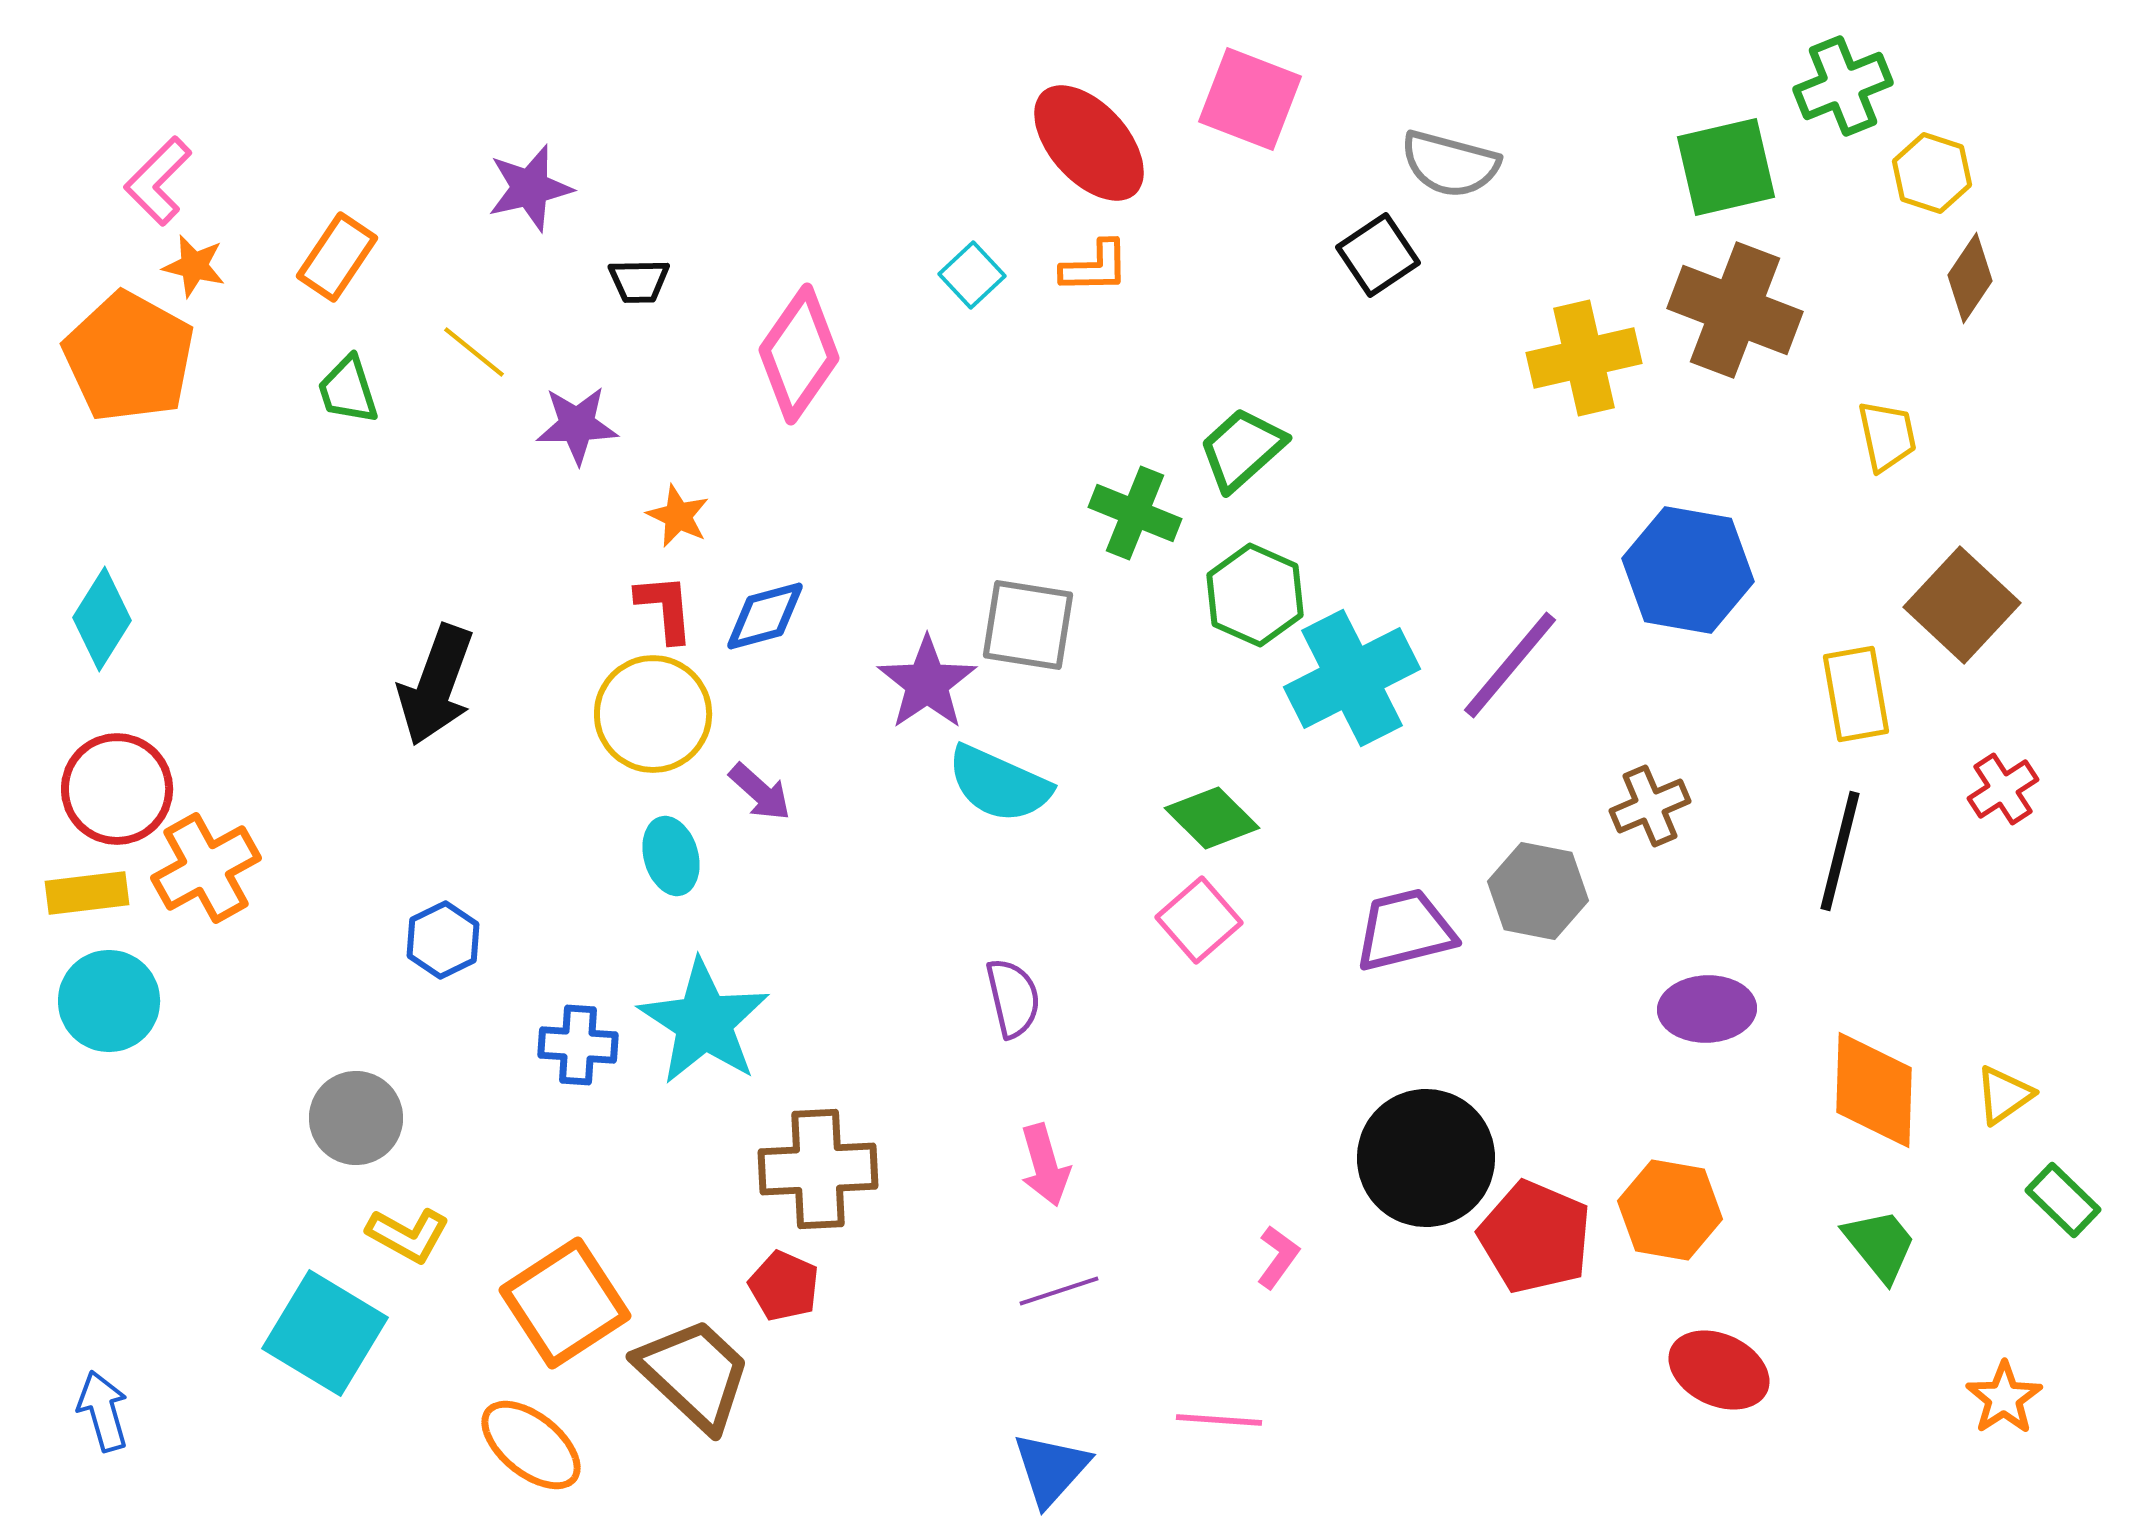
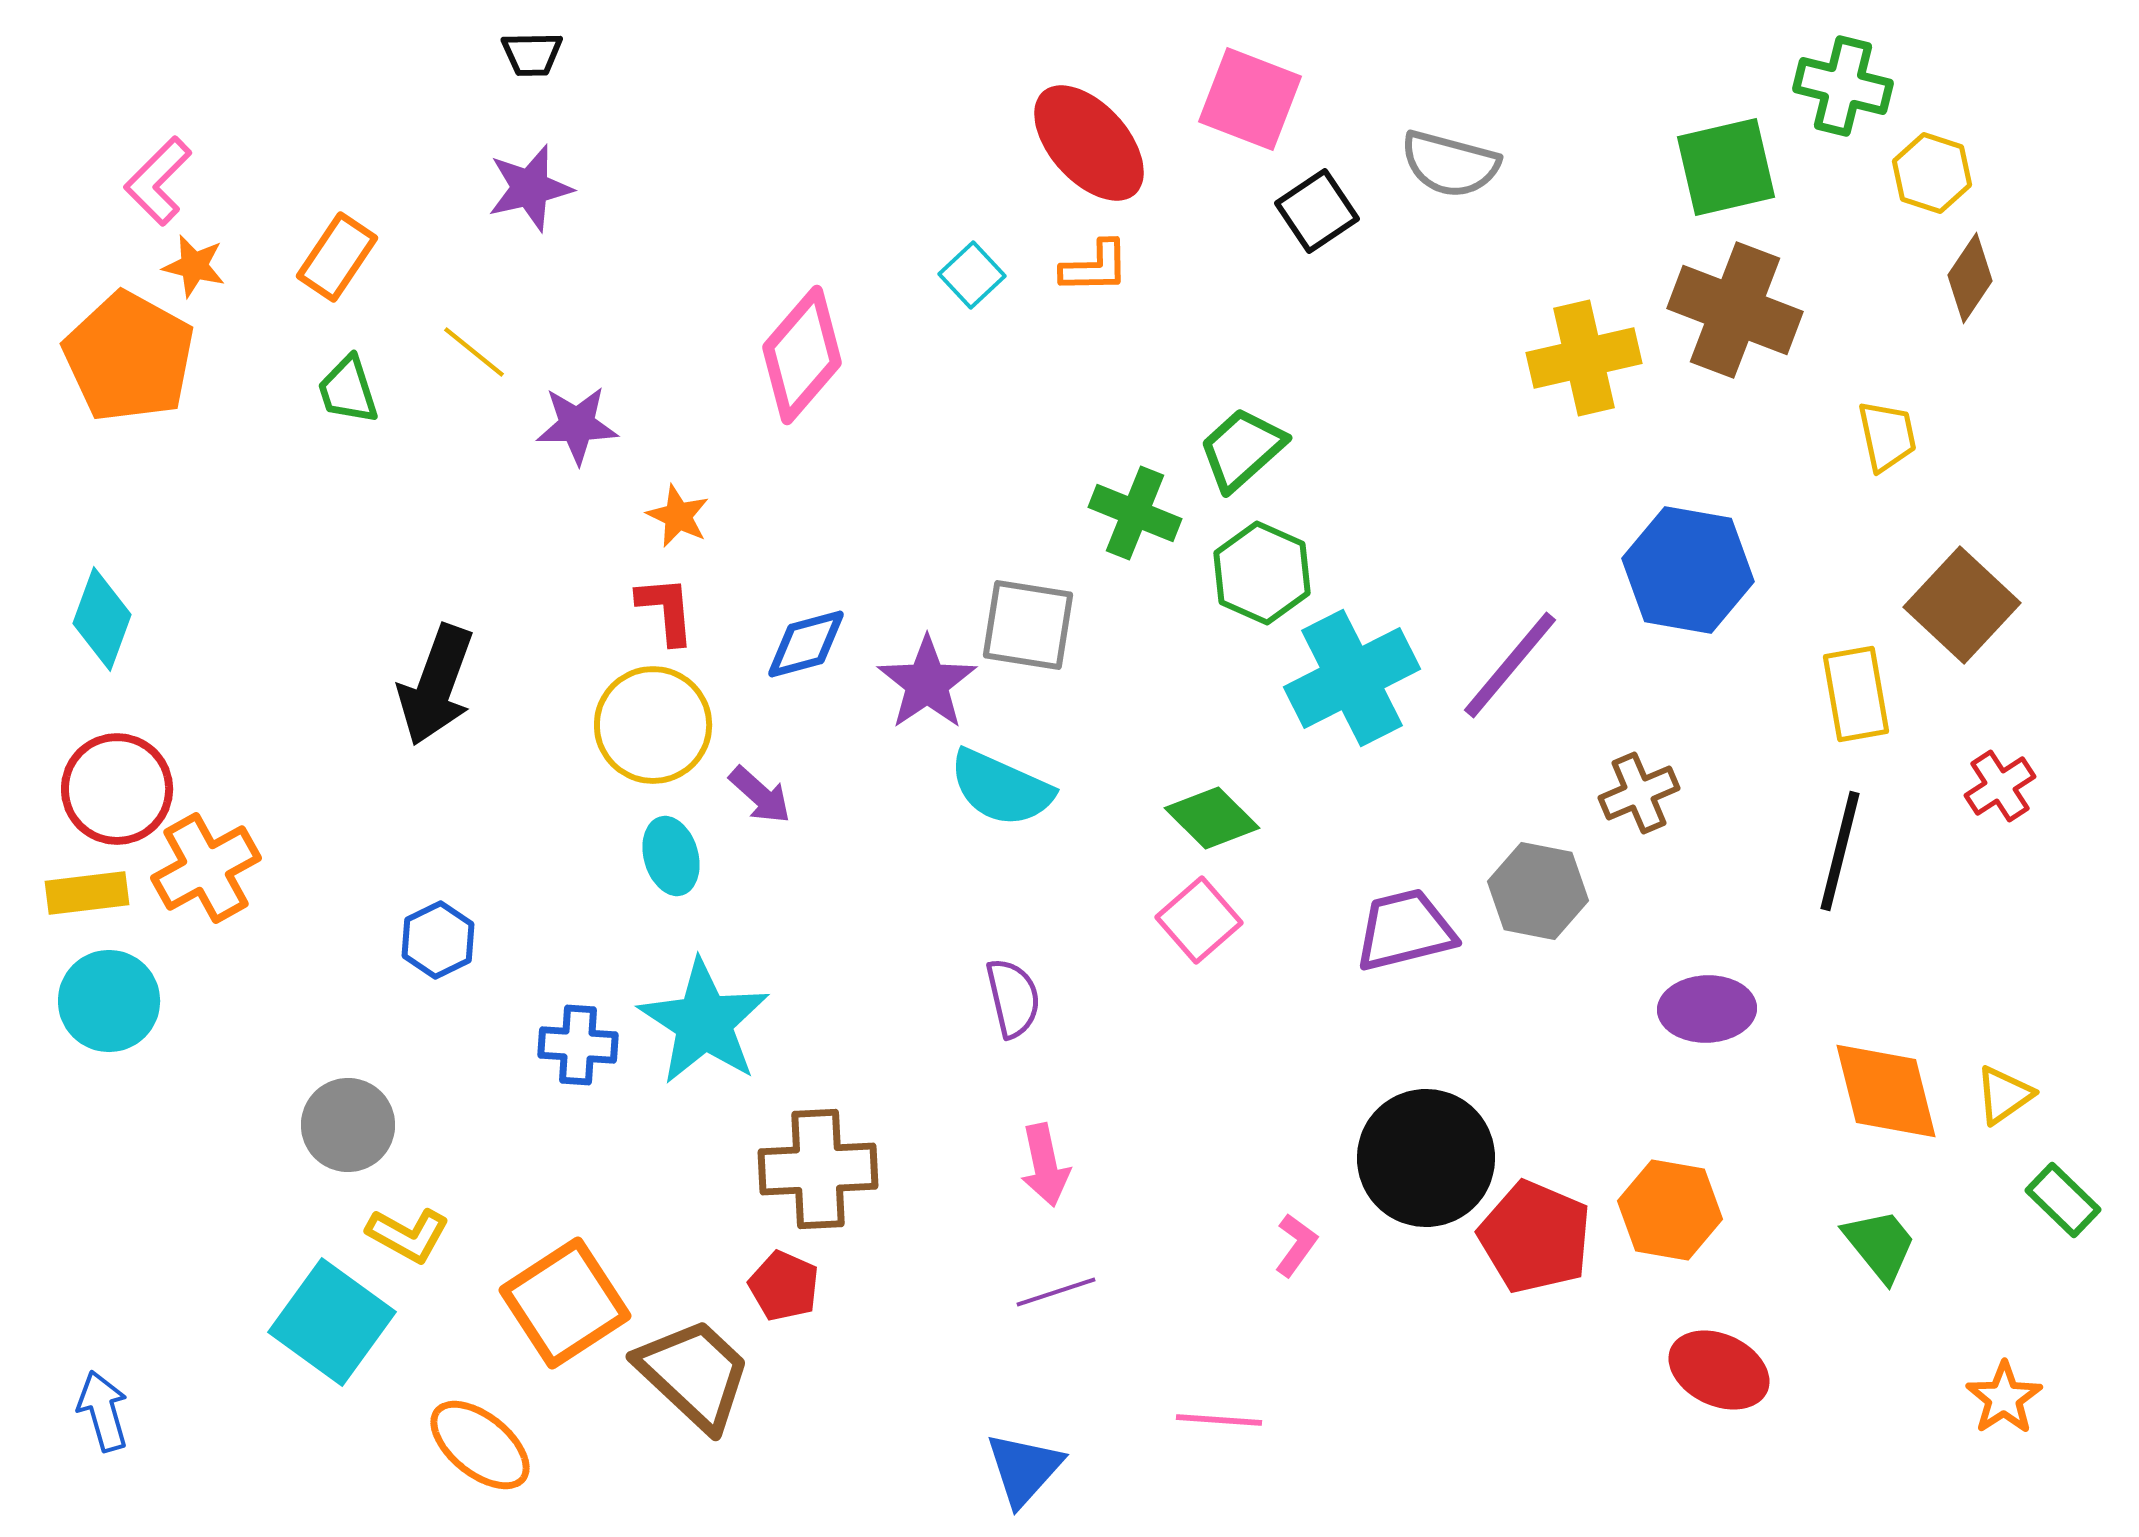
green cross at (1843, 86): rotated 36 degrees clockwise
black square at (1378, 255): moved 61 px left, 44 px up
black trapezoid at (639, 281): moved 107 px left, 227 px up
pink diamond at (799, 354): moved 3 px right, 1 px down; rotated 6 degrees clockwise
green hexagon at (1255, 595): moved 7 px right, 22 px up
red L-shape at (665, 608): moved 1 px right, 2 px down
blue diamond at (765, 616): moved 41 px right, 28 px down
cyan diamond at (102, 619): rotated 12 degrees counterclockwise
yellow circle at (653, 714): moved 11 px down
cyan semicircle at (999, 784): moved 2 px right, 4 px down
red cross at (2003, 789): moved 3 px left, 3 px up
purple arrow at (760, 792): moved 3 px down
brown cross at (1650, 806): moved 11 px left, 13 px up
blue hexagon at (443, 940): moved 5 px left
orange diamond at (1874, 1090): moved 12 px right, 1 px down; rotated 16 degrees counterclockwise
gray circle at (356, 1118): moved 8 px left, 7 px down
pink arrow at (1045, 1165): rotated 4 degrees clockwise
pink L-shape at (1278, 1257): moved 18 px right, 12 px up
purple line at (1059, 1291): moved 3 px left, 1 px down
cyan square at (325, 1333): moved 7 px right, 11 px up; rotated 5 degrees clockwise
orange ellipse at (531, 1445): moved 51 px left
blue triangle at (1051, 1469): moved 27 px left
